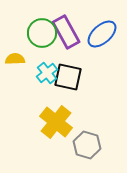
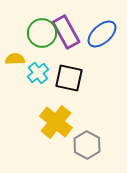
cyan cross: moved 9 px left
black square: moved 1 px right, 1 px down
gray hexagon: rotated 12 degrees clockwise
